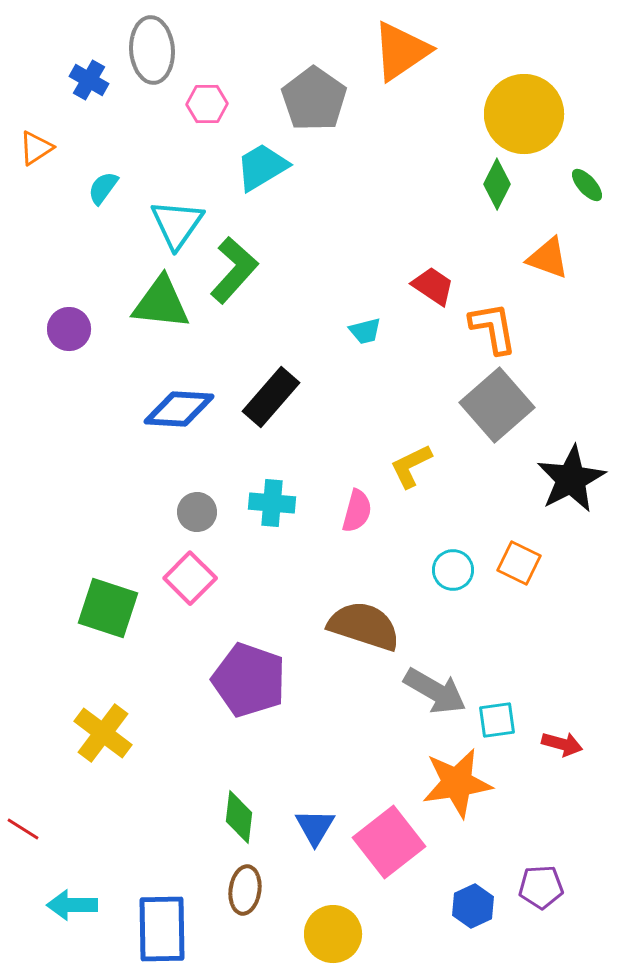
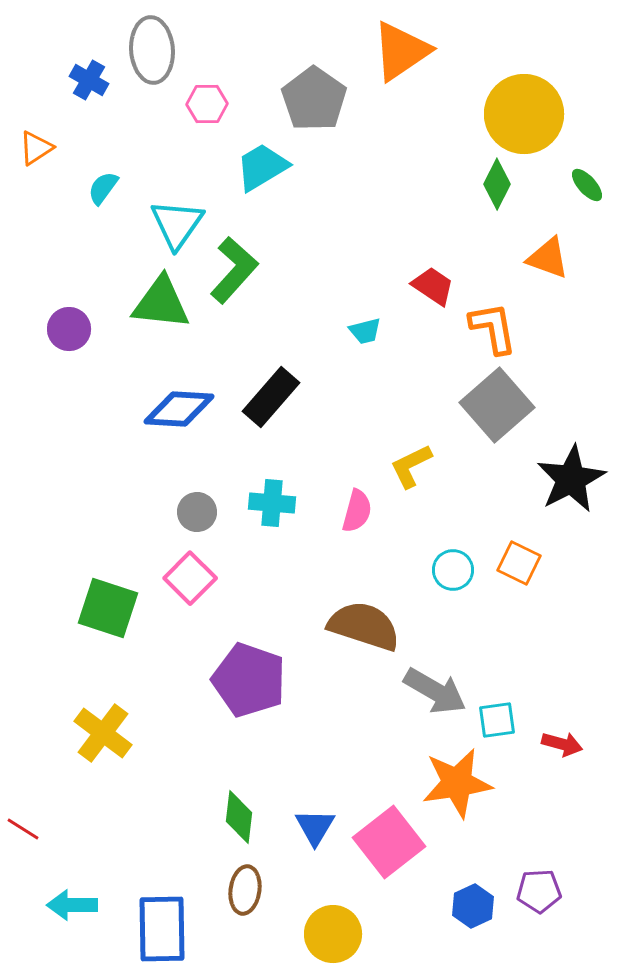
purple pentagon at (541, 887): moved 2 px left, 4 px down
